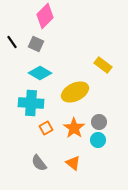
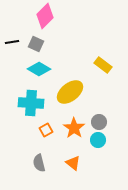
black line: rotated 64 degrees counterclockwise
cyan diamond: moved 1 px left, 4 px up
yellow ellipse: moved 5 px left; rotated 12 degrees counterclockwise
orange square: moved 2 px down
gray semicircle: rotated 24 degrees clockwise
